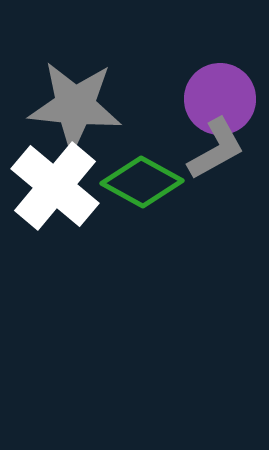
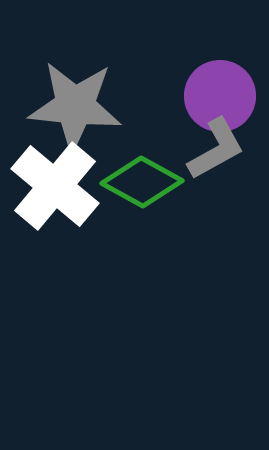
purple circle: moved 3 px up
